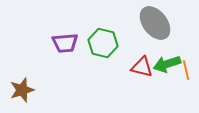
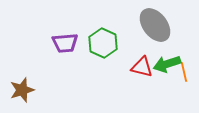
gray ellipse: moved 2 px down
green hexagon: rotated 12 degrees clockwise
orange line: moved 2 px left, 2 px down
